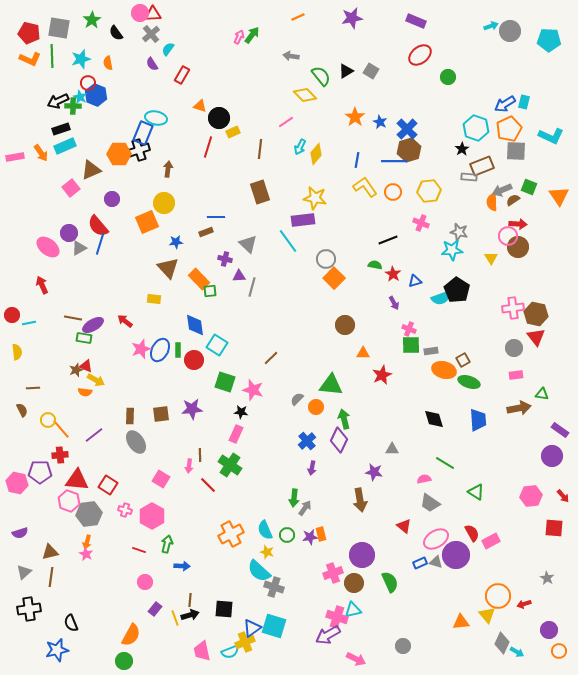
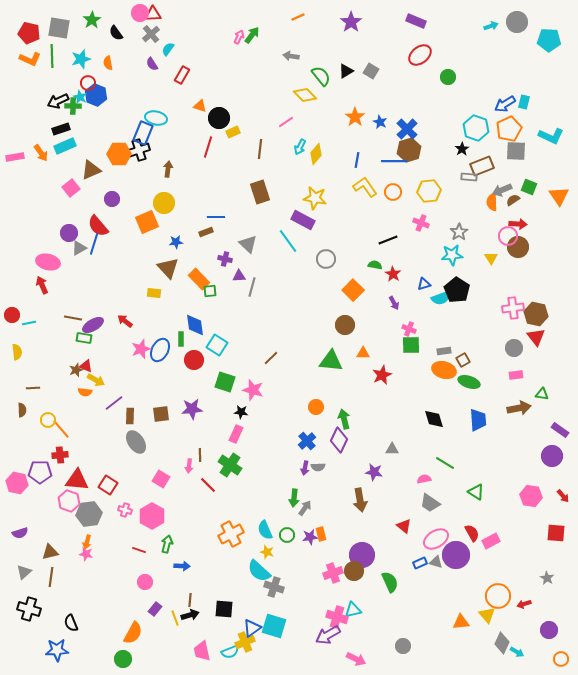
purple star at (352, 18): moved 1 px left, 4 px down; rotated 25 degrees counterclockwise
gray circle at (510, 31): moved 7 px right, 9 px up
purple rectangle at (303, 220): rotated 35 degrees clockwise
gray star at (459, 232): rotated 24 degrees clockwise
blue line at (100, 244): moved 6 px left
pink ellipse at (48, 247): moved 15 px down; rotated 25 degrees counterclockwise
cyan star at (452, 250): moved 5 px down
orange square at (334, 278): moved 19 px right, 12 px down
blue triangle at (415, 281): moved 9 px right, 3 px down
yellow rectangle at (154, 299): moved 6 px up
green rectangle at (178, 350): moved 3 px right, 11 px up
gray rectangle at (431, 351): moved 13 px right
green triangle at (331, 385): moved 24 px up
gray semicircle at (297, 399): moved 21 px right, 68 px down; rotated 136 degrees counterclockwise
brown semicircle at (22, 410): rotated 24 degrees clockwise
purple line at (94, 435): moved 20 px right, 32 px up
purple arrow at (312, 468): moved 7 px left
pink hexagon at (531, 496): rotated 15 degrees clockwise
red square at (554, 528): moved 2 px right, 5 px down
pink star at (86, 554): rotated 16 degrees counterclockwise
brown circle at (354, 583): moved 12 px up
black cross at (29, 609): rotated 25 degrees clockwise
orange semicircle at (131, 635): moved 2 px right, 2 px up
blue star at (57, 650): rotated 10 degrees clockwise
orange circle at (559, 651): moved 2 px right, 8 px down
green circle at (124, 661): moved 1 px left, 2 px up
